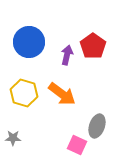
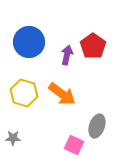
pink square: moved 3 px left
